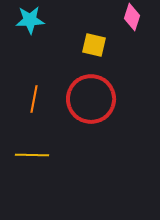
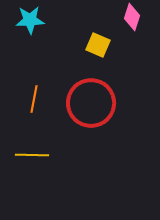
yellow square: moved 4 px right; rotated 10 degrees clockwise
red circle: moved 4 px down
